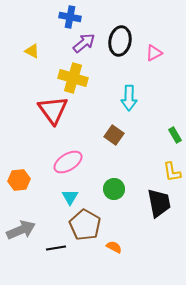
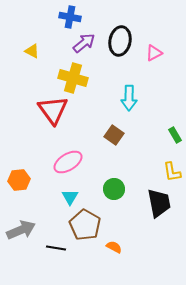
black line: rotated 18 degrees clockwise
